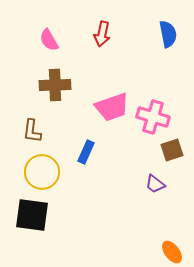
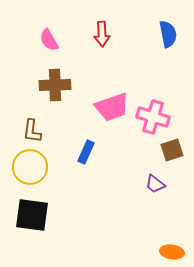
red arrow: rotated 15 degrees counterclockwise
yellow circle: moved 12 px left, 5 px up
orange ellipse: rotated 45 degrees counterclockwise
